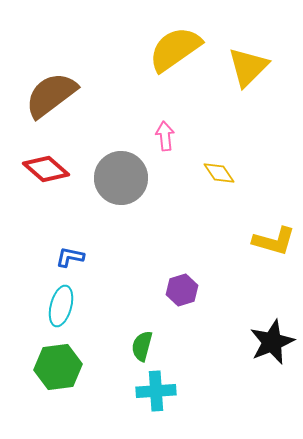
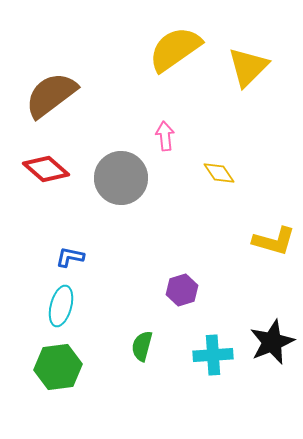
cyan cross: moved 57 px right, 36 px up
